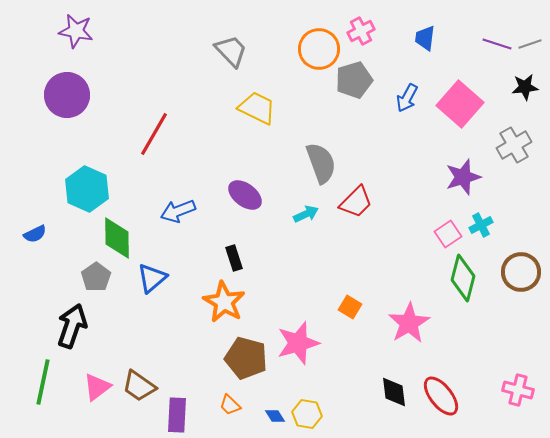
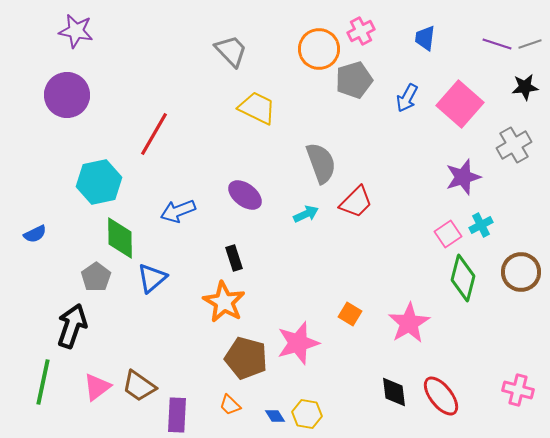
cyan hexagon at (87, 189): moved 12 px right, 7 px up; rotated 24 degrees clockwise
green diamond at (117, 238): moved 3 px right
orange square at (350, 307): moved 7 px down
